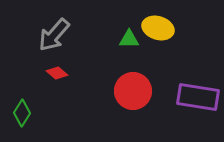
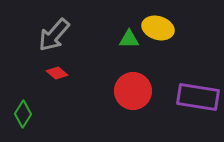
green diamond: moved 1 px right, 1 px down
